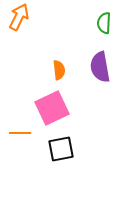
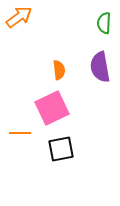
orange arrow: rotated 28 degrees clockwise
